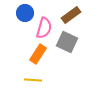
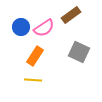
blue circle: moved 4 px left, 14 px down
pink semicircle: rotated 40 degrees clockwise
gray square: moved 12 px right, 10 px down
orange rectangle: moved 3 px left, 2 px down
